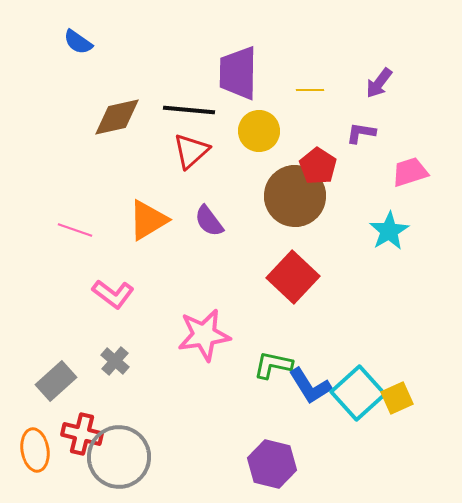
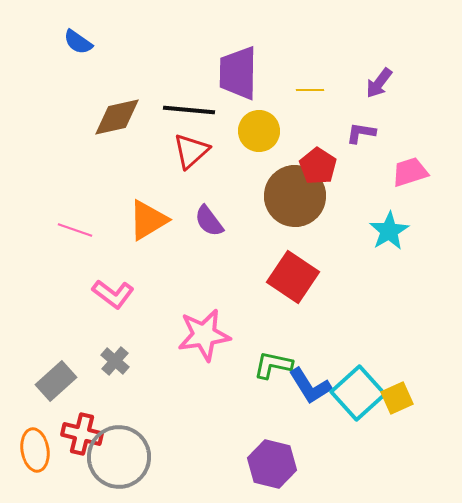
red square: rotated 9 degrees counterclockwise
